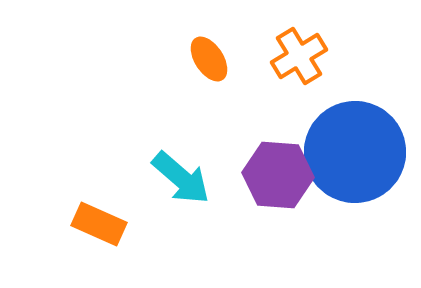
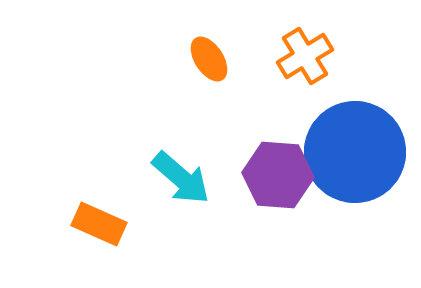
orange cross: moved 6 px right
